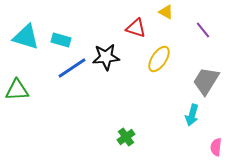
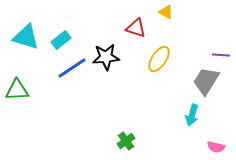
purple line: moved 18 px right, 25 px down; rotated 48 degrees counterclockwise
cyan rectangle: rotated 54 degrees counterclockwise
green cross: moved 4 px down
pink semicircle: rotated 84 degrees counterclockwise
